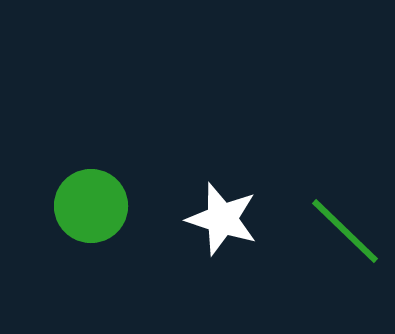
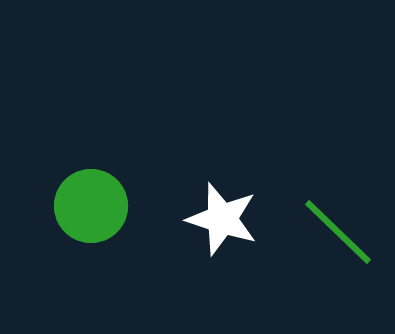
green line: moved 7 px left, 1 px down
